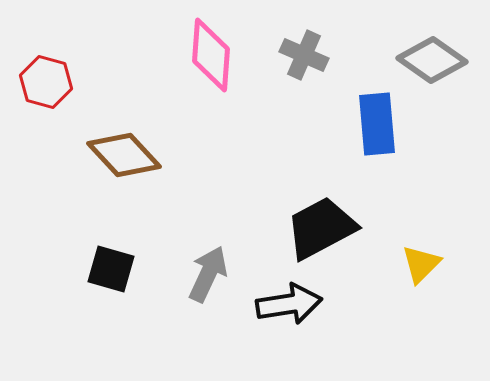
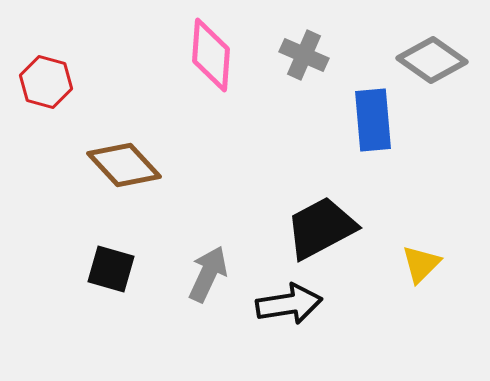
blue rectangle: moved 4 px left, 4 px up
brown diamond: moved 10 px down
